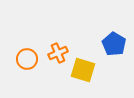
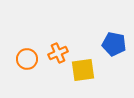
blue pentagon: rotated 20 degrees counterclockwise
yellow square: rotated 25 degrees counterclockwise
